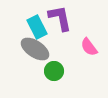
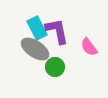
purple L-shape: moved 3 px left, 13 px down
cyan rectangle: moved 1 px down
green circle: moved 1 px right, 4 px up
